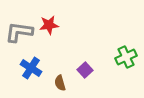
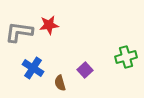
green cross: rotated 10 degrees clockwise
blue cross: moved 2 px right
